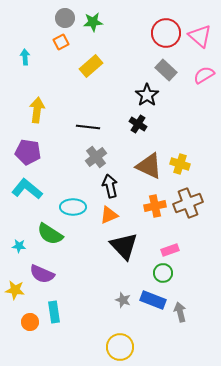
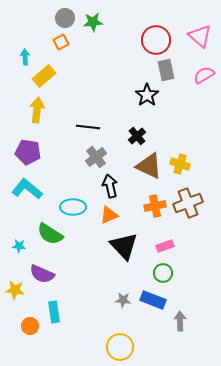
red circle: moved 10 px left, 7 px down
yellow rectangle: moved 47 px left, 10 px down
gray rectangle: rotated 35 degrees clockwise
black cross: moved 1 px left, 12 px down; rotated 18 degrees clockwise
pink rectangle: moved 5 px left, 4 px up
gray star: rotated 14 degrees counterclockwise
gray arrow: moved 9 px down; rotated 12 degrees clockwise
orange circle: moved 4 px down
